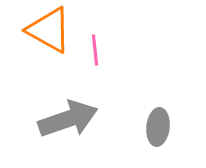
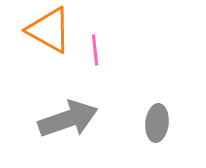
gray ellipse: moved 1 px left, 4 px up
